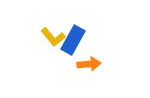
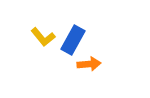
yellow L-shape: moved 10 px left
